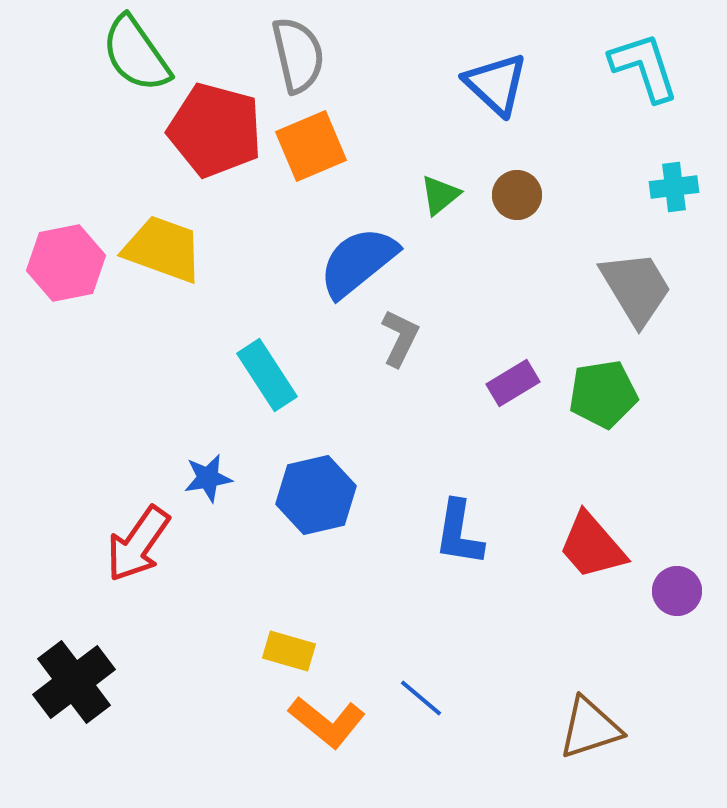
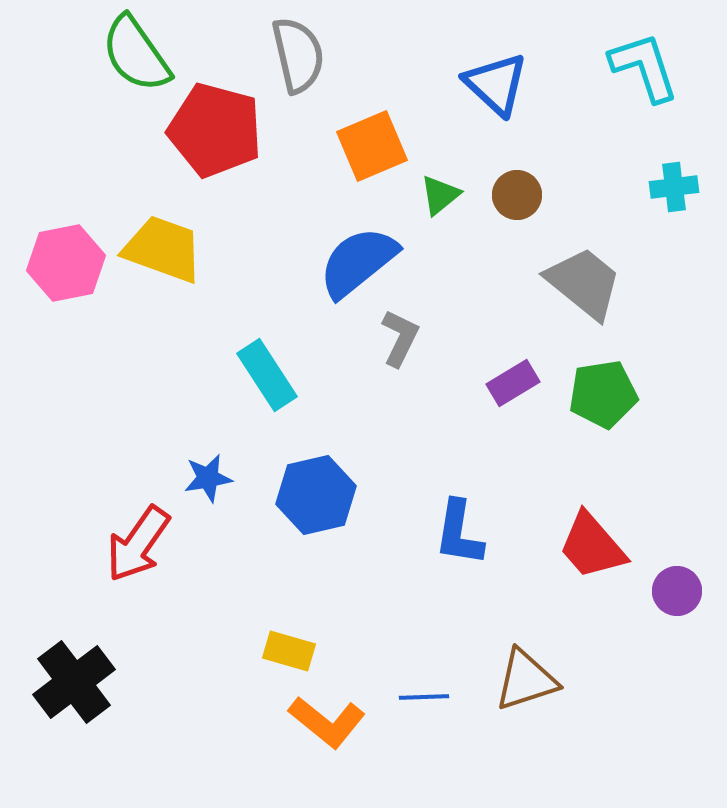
orange square: moved 61 px right
gray trapezoid: moved 52 px left, 5 px up; rotated 20 degrees counterclockwise
blue line: moved 3 px right, 1 px up; rotated 42 degrees counterclockwise
brown triangle: moved 64 px left, 48 px up
